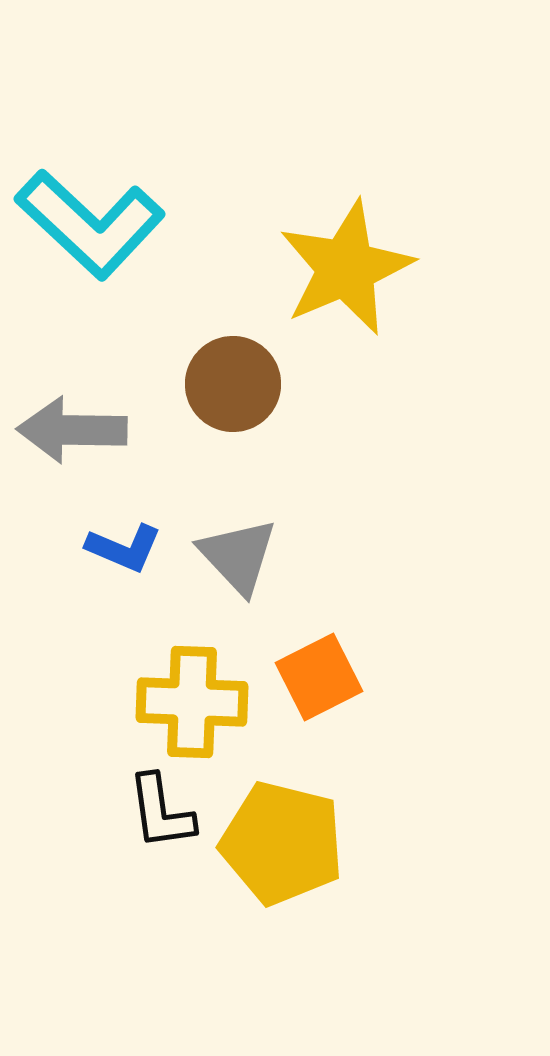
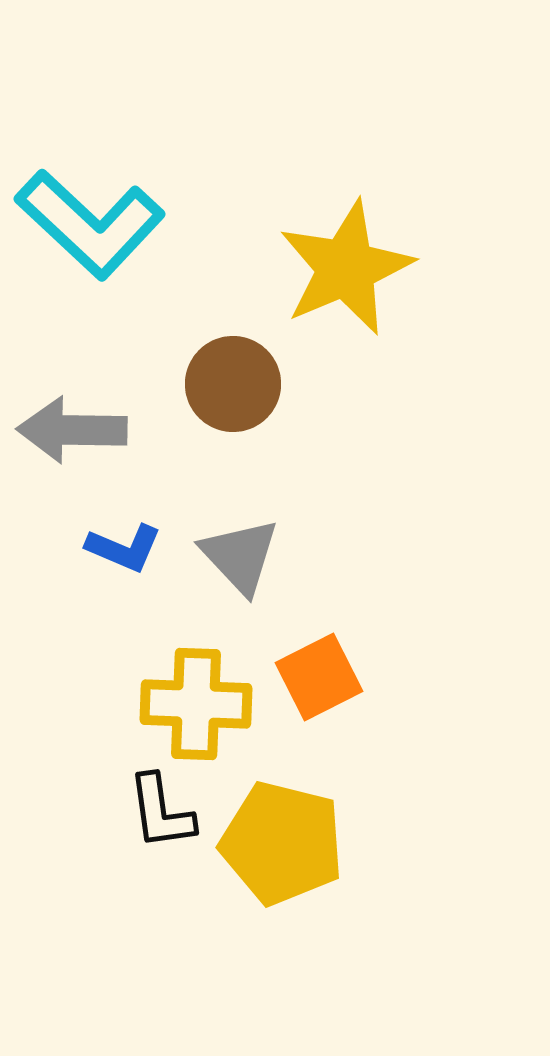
gray triangle: moved 2 px right
yellow cross: moved 4 px right, 2 px down
